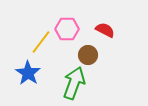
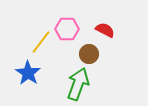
brown circle: moved 1 px right, 1 px up
green arrow: moved 4 px right, 1 px down
